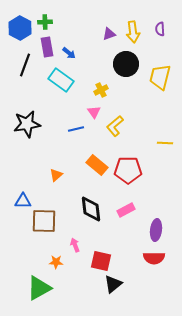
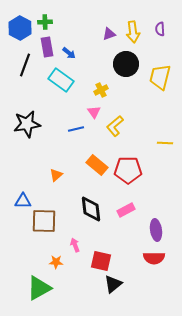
purple ellipse: rotated 15 degrees counterclockwise
